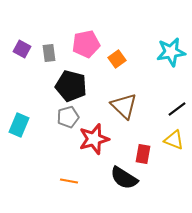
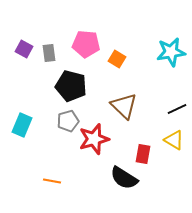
pink pentagon: rotated 16 degrees clockwise
purple square: moved 2 px right
orange square: rotated 24 degrees counterclockwise
black line: rotated 12 degrees clockwise
gray pentagon: moved 4 px down
cyan rectangle: moved 3 px right
yellow triangle: rotated 10 degrees clockwise
orange line: moved 17 px left
